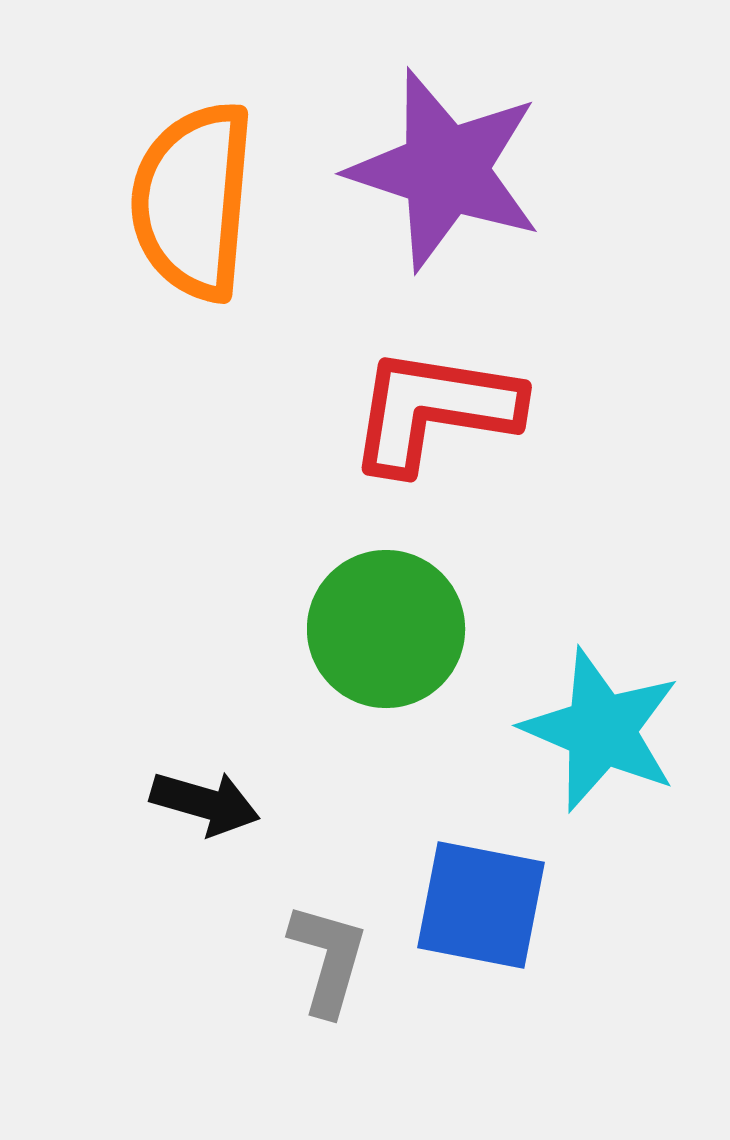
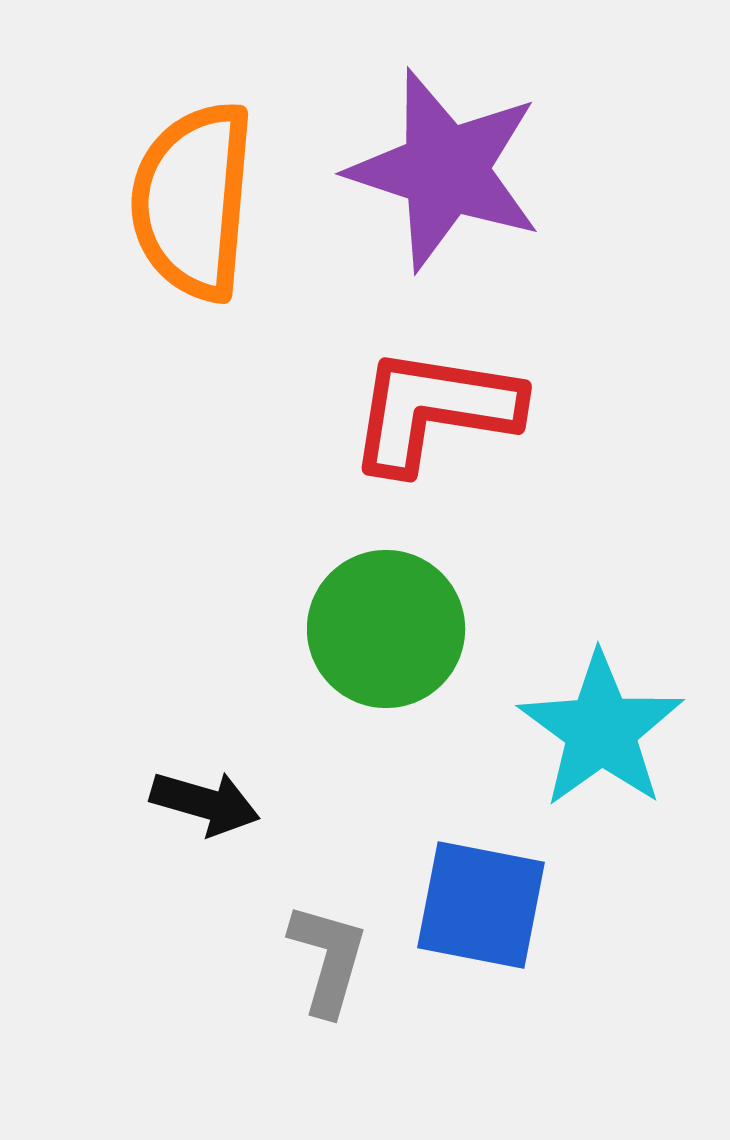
cyan star: rotated 13 degrees clockwise
